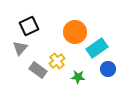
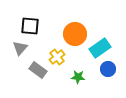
black square: moved 1 px right; rotated 30 degrees clockwise
orange circle: moved 2 px down
cyan rectangle: moved 3 px right
yellow cross: moved 4 px up
